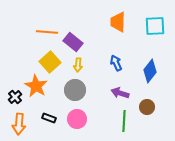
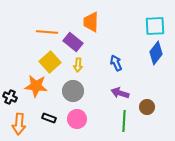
orange trapezoid: moved 27 px left
blue diamond: moved 6 px right, 18 px up
orange star: rotated 25 degrees counterclockwise
gray circle: moved 2 px left, 1 px down
black cross: moved 5 px left; rotated 24 degrees counterclockwise
